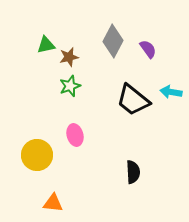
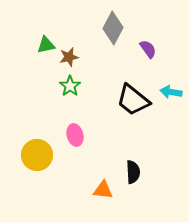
gray diamond: moved 13 px up
green star: rotated 15 degrees counterclockwise
orange triangle: moved 50 px right, 13 px up
